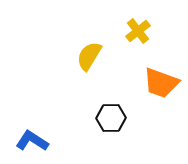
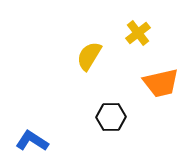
yellow cross: moved 2 px down
orange trapezoid: rotated 33 degrees counterclockwise
black hexagon: moved 1 px up
